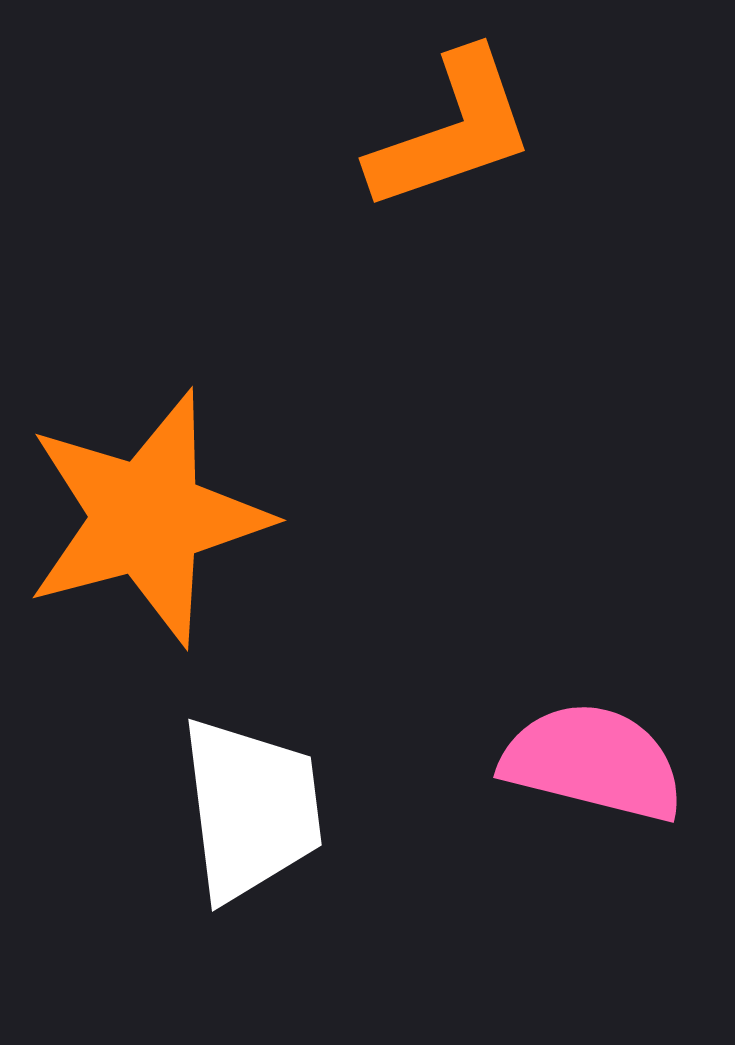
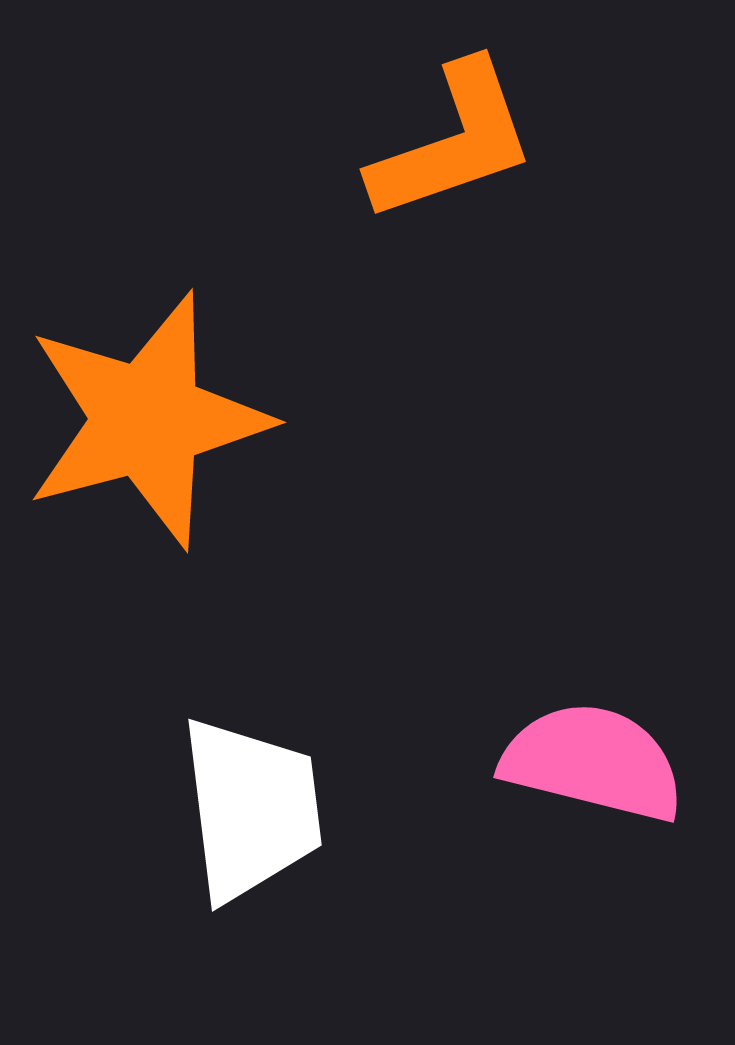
orange L-shape: moved 1 px right, 11 px down
orange star: moved 98 px up
